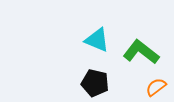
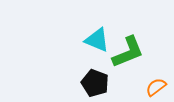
green L-shape: moved 13 px left; rotated 120 degrees clockwise
black pentagon: rotated 8 degrees clockwise
